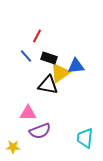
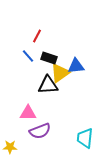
blue line: moved 2 px right
black triangle: rotated 15 degrees counterclockwise
yellow star: moved 3 px left
